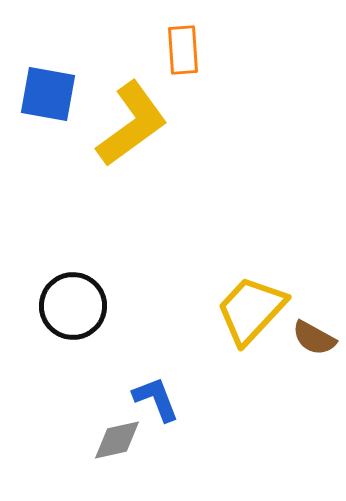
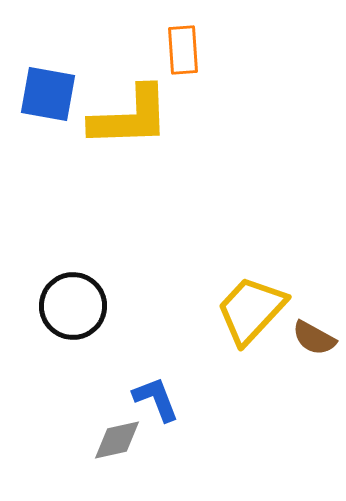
yellow L-shape: moved 2 px left, 7 px up; rotated 34 degrees clockwise
